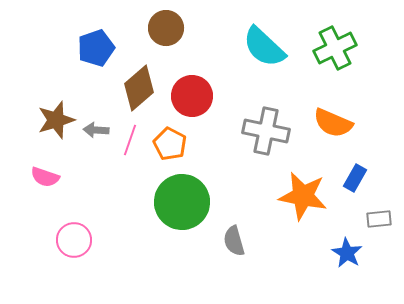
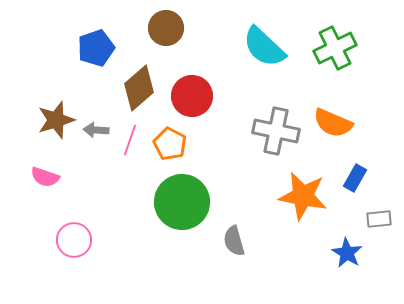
gray cross: moved 10 px right
